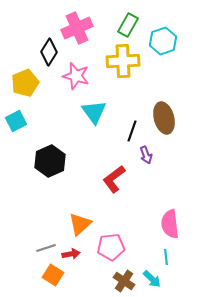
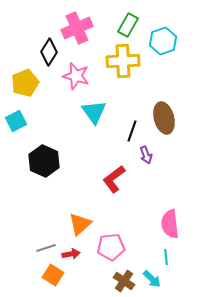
black hexagon: moved 6 px left; rotated 12 degrees counterclockwise
